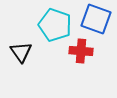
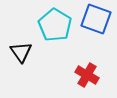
cyan pentagon: rotated 12 degrees clockwise
red cross: moved 6 px right, 24 px down; rotated 25 degrees clockwise
